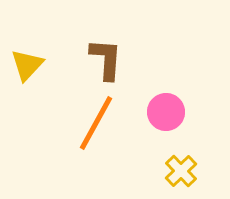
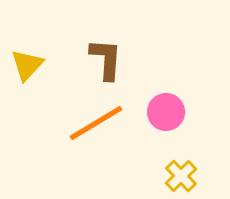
orange line: rotated 30 degrees clockwise
yellow cross: moved 5 px down
